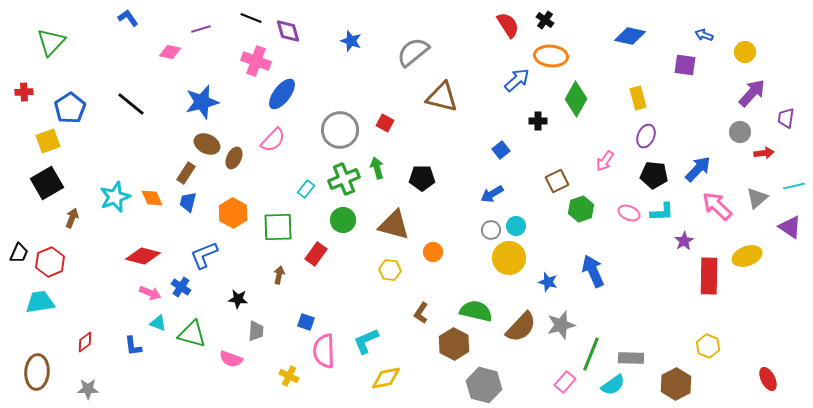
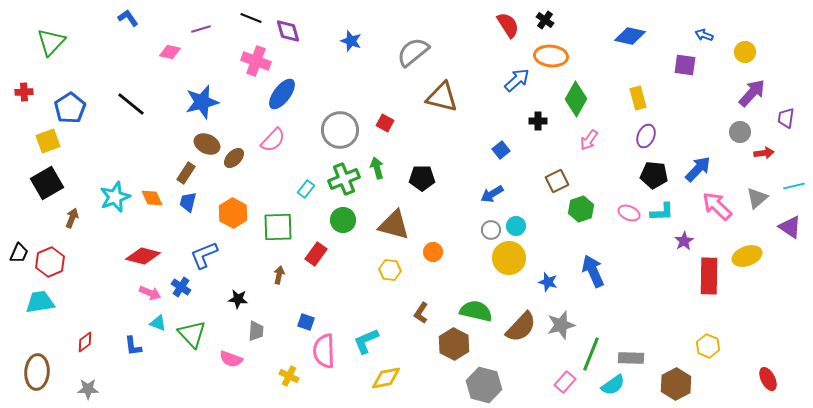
brown ellipse at (234, 158): rotated 20 degrees clockwise
pink arrow at (605, 161): moved 16 px left, 21 px up
green triangle at (192, 334): rotated 32 degrees clockwise
